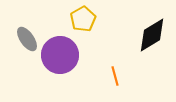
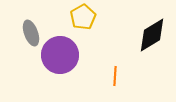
yellow pentagon: moved 2 px up
gray ellipse: moved 4 px right, 6 px up; rotated 15 degrees clockwise
orange line: rotated 18 degrees clockwise
